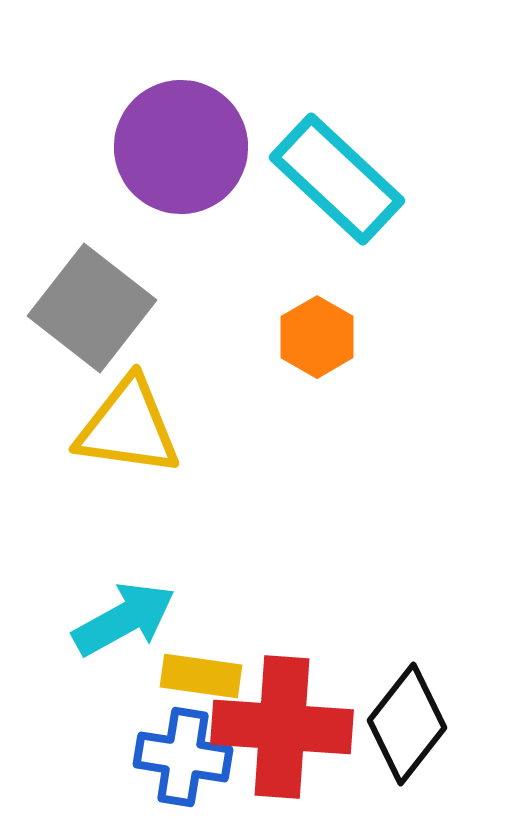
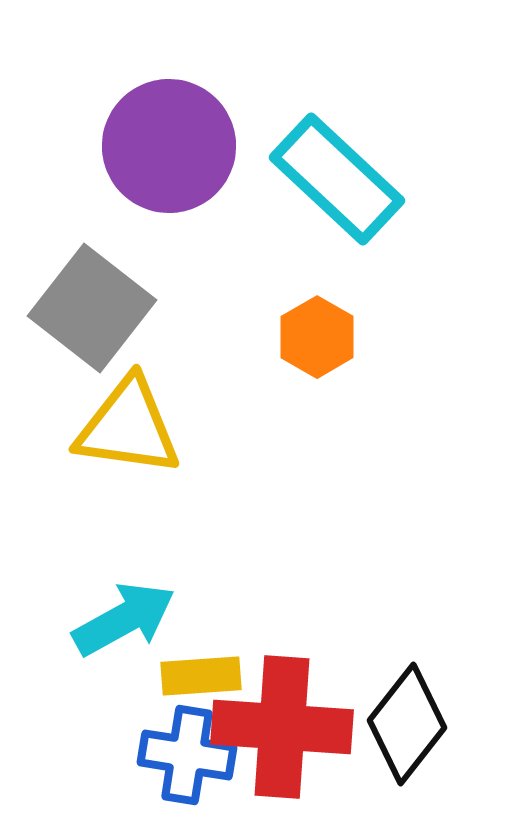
purple circle: moved 12 px left, 1 px up
yellow rectangle: rotated 12 degrees counterclockwise
blue cross: moved 4 px right, 2 px up
